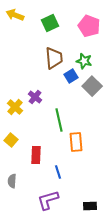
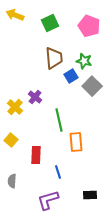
black rectangle: moved 11 px up
